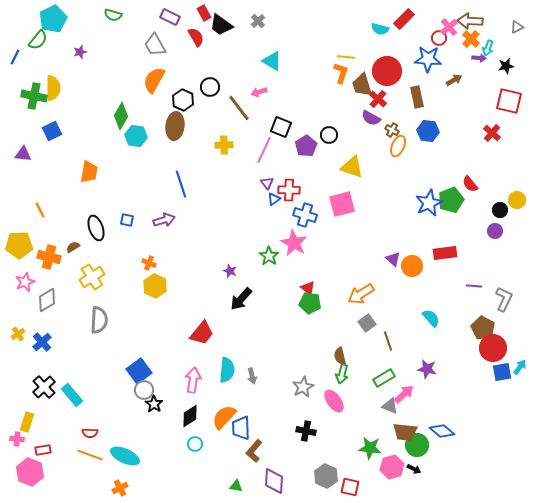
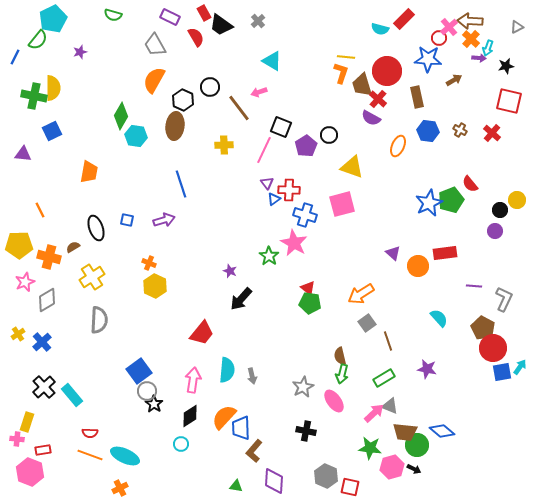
brown cross at (392, 130): moved 68 px right
purple triangle at (393, 259): moved 6 px up
orange circle at (412, 266): moved 6 px right
cyan semicircle at (431, 318): moved 8 px right
gray circle at (144, 390): moved 3 px right, 1 px down
pink arrow at (404, 394): moved 30 px left, 19 px down
cyan circle at (195, 444): moved 14 px left
